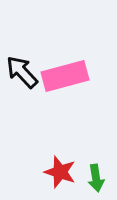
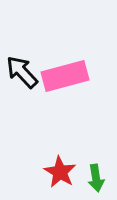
red star: rotated 12 degrees clockwise
